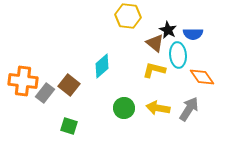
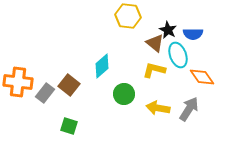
cyan ellipse: rotated 15 degrees counterclockwise
orange cross: moved 5 px left, 1 px down
green circle: moved 14 px up
